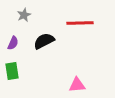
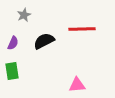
red line: moved 2 px right, 6 px down
